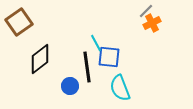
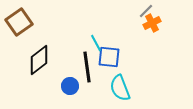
black diamond: moved 1 px left, 1 px down
